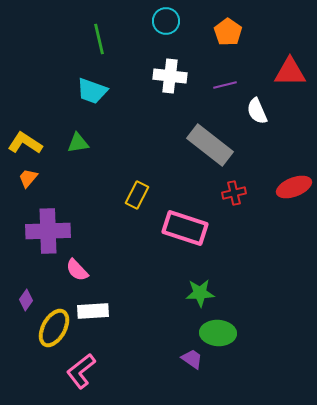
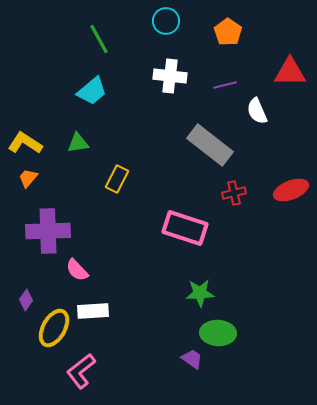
green line: rotated 16 degrees counterclockwise
cyan trapezoid: rotated 60 degrees counterclockwise
red ellipse: moved 3 px left, 3 px down
yellow rectangle: moved 20 px left, 16 px up
